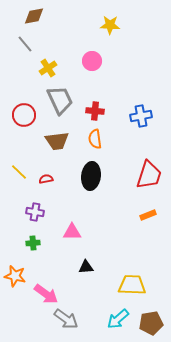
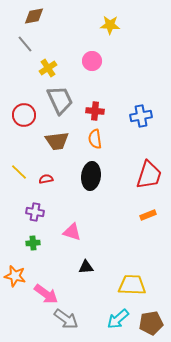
pink triangle: rotated 18 degrees clockwise
